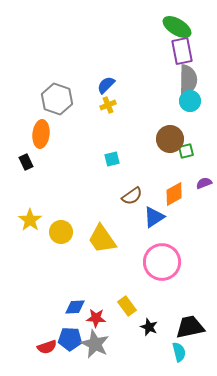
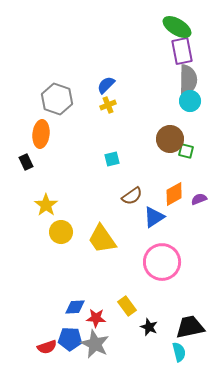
green square: rotated 28 degrees clockwise
purple semicircle: moved 5 px left, 16 px down
yellow star: moved 16 px right, 15 px up
